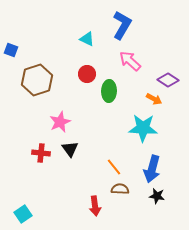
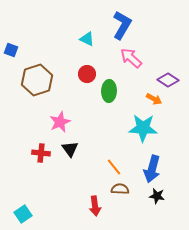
pink arrow: moved 1 px right, 3 px up
